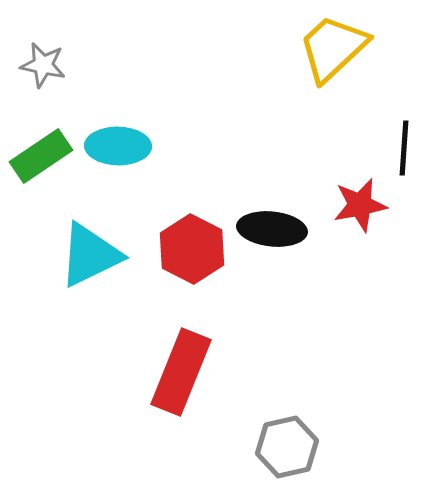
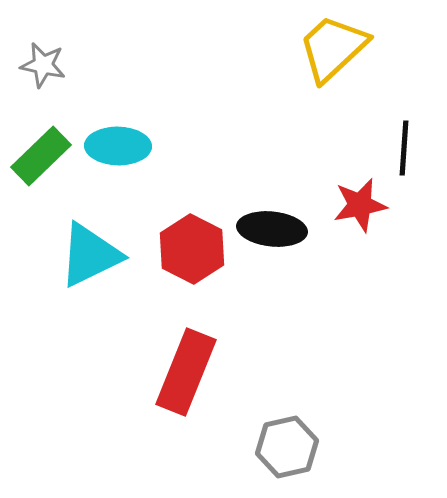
green rectangle: rotated 10 degrees counterclockwise
red rectangle: moved 5 px right
